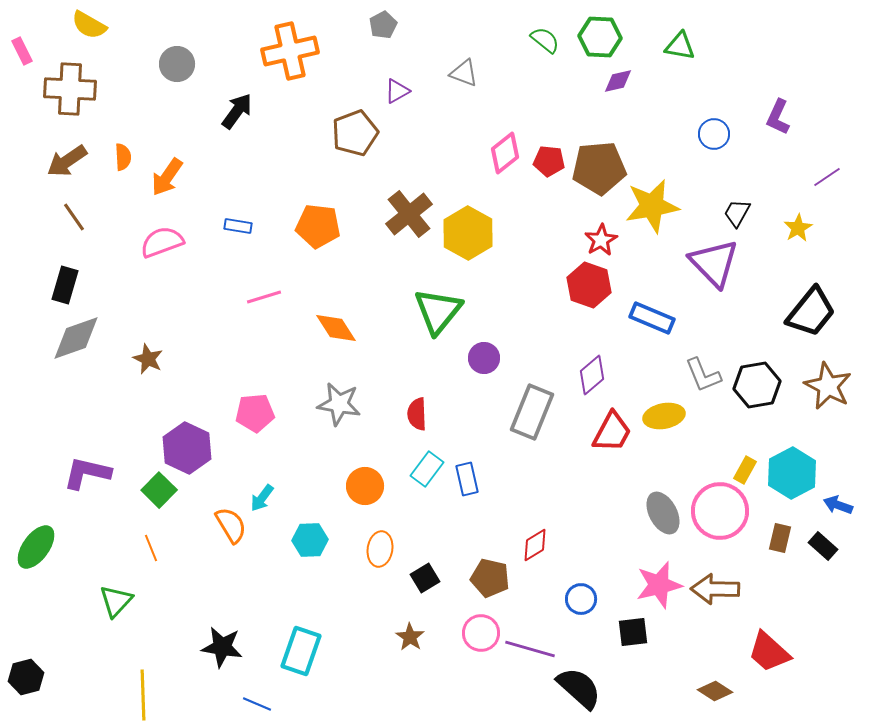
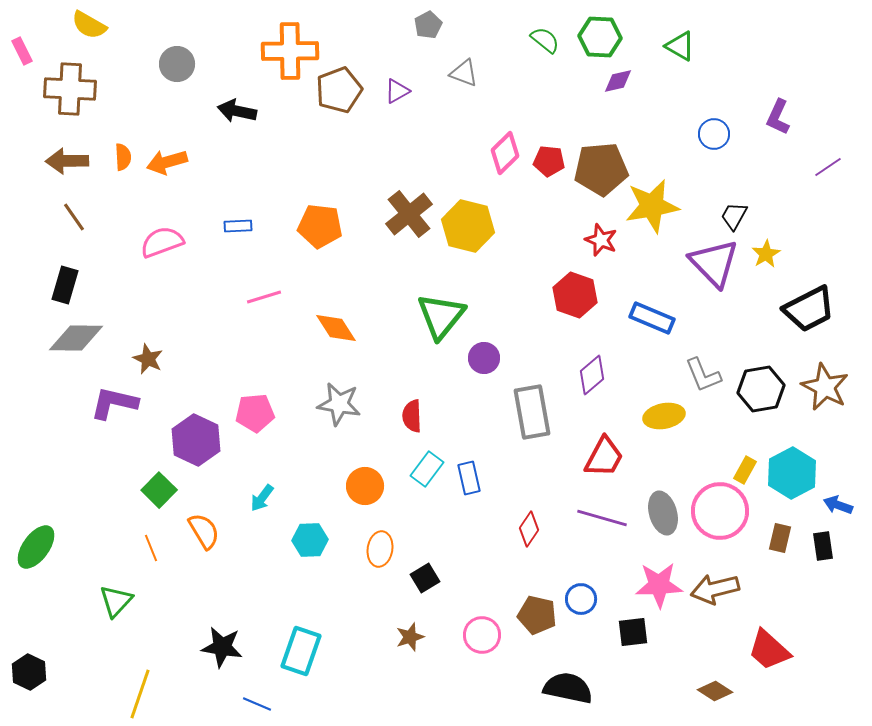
gray pentagon at (383, 25): moved 45 px right
green triangle at (680, 46): rotated 20 degrees clockwise
orange cross at (290, 51): rotated 12 degrees clockwise
black arrow at (237, 111): rotated 114 degrees counterclockwise
brown pentagon at (355, 133): moved 16 px left, 43 px up
pink diamond at (505, 153): rotated 6 degrees counterclockwise
brown arrow at (67, 161): rotated 33 degrees clockwise
brown pentagon at (599, 168): moved 2 px right, 1 px down
orange arrow at (167, 177): moved 15 px up; rotated 39 degrees clockwise
purple line at (827, 177): moved 1 px right, 10 px up
black trapezoid at (737, 213): moved 3 px left, 3 px down
blue rectangle at (238, 226): rotated 12 degrees counterclockwise
orange pentagon at (318, 226): moved 2 px right
yellow star at (798, 228): moved 32 px left, 26 px down
yellow hexagon at (468, 233): moved 7 px up; rotated 15 degrees counterclockwise
red star at (601, 240): rotated 20 degrees counterclockwise
red hexagon at (589, 285): moved 14 px left, 10 px down
green triangle at (438, 311): moved 3 px right, 5 px down
black trapezoid at (811, 312): moved 2 px left, 3 px up; rotated 24 degrees clockwise
gray diamond at (76, 338): rotated 20 degrees clockwise
black hexagon at (757, 385): moved 4 px right, 4 px down
brown star at (828, 386): moved 3 px left, 1 px down
gray rectangle at (532, 412): rotated 32 degrees counterclockwise
red semicircle at (417, 414): moved 5 px left, 2 px down
red trapezoid at (612, 432): moved 8 px left, 25 px down
purple hexagon at (187, 448): moved 9 px right, 8 px up
purple L-shape at (87, 473): moved 27 px right, 70 px up
blue rectangle at (467, 479): moved 2 px right, 1 px up
gray ellipse at (663, 513): rotated 12 degrees clockwise
orange semicircle at (231, 525): moved 27 px left, 6 px down
red diamond at (535, 545): moved 6 px left, 16 px up; rotated 24 degrees counterclockwise
black rectangle at (823, 546): rotated 40 degrees clockwise
brown pentagon at (490, 578): moved 47 px right, 37 px down
pink star at (659, 585): rotated 12 degrees clockwise
brown arrow at (715, 589): rotated 15 degrees counterclockwise
pink circle at (481, 633): moved 1 px right, 2 px down
brown star at (410, 637): rotated 20 degrees clockwise
purple line at (530, 649): moved 72 px right, 131 px up
red trapezoid at (769, 652): moved 2 px up
black hexagon at (26, 677): moved 3 px right, 5 px up; rotated 20 degrees counterclockwise
black semicircle at (579, 688): moved 11 px left; rotated 30 degrees counterclockwise
yellow line at (143, 695): moved 3 px left, 1 px up; rotated 21 degrees clockwise
